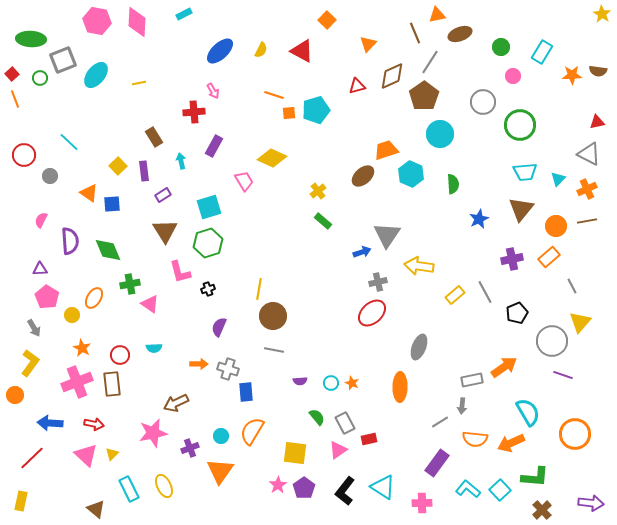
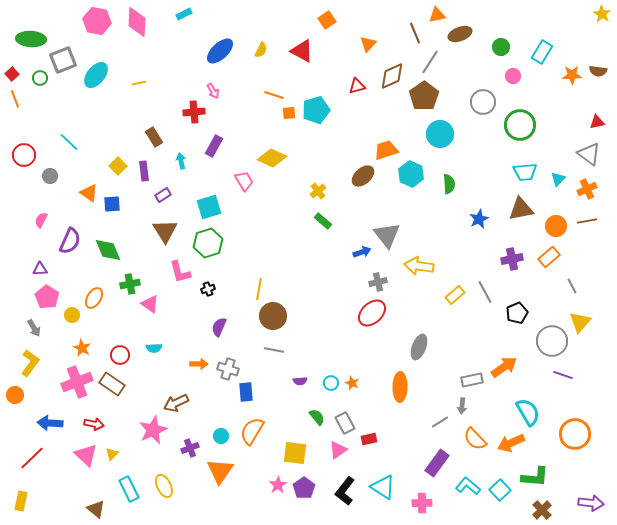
orange square at (327, 20): rotated 12 degrees clockwise
gray triangle at (589, 154): rotated 10 degrees clockwise
green semicircle at (453, 184): moved 4 px left
brown triangle at (521, 209): rotated 40 degrees clockwise
gray triangle at (387, 235): rotated 12 degrees counterclockwise
purple semicircle at (70, 241): rotated 28 degrees clockwise
brown rectangle at (112, 384): rotated 50 degrees counterclockwise
pink star at (153, 433): moved 3 px up; rotated 12 degrees counterclockwise
orange semicircle at (475, 439): rotated 40 degrees clockwise
cyan L-shape at (468, 489): moved 3 px up
